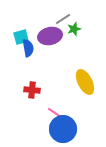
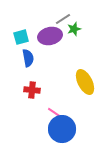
blue semicircle: moved 10 px down
blue circle: moved 1 px left
